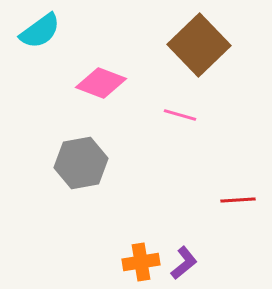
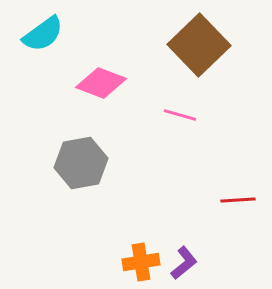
cyan semicircle: moved 3 px right, 3 px down
